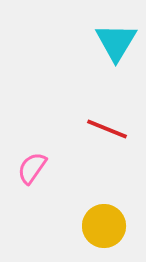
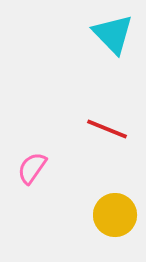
cyan triangle: moved 3 px left, 8 px up; rotated 15 degrees counterclockwise
yellow circle: moved 11 px right, 11 px up
